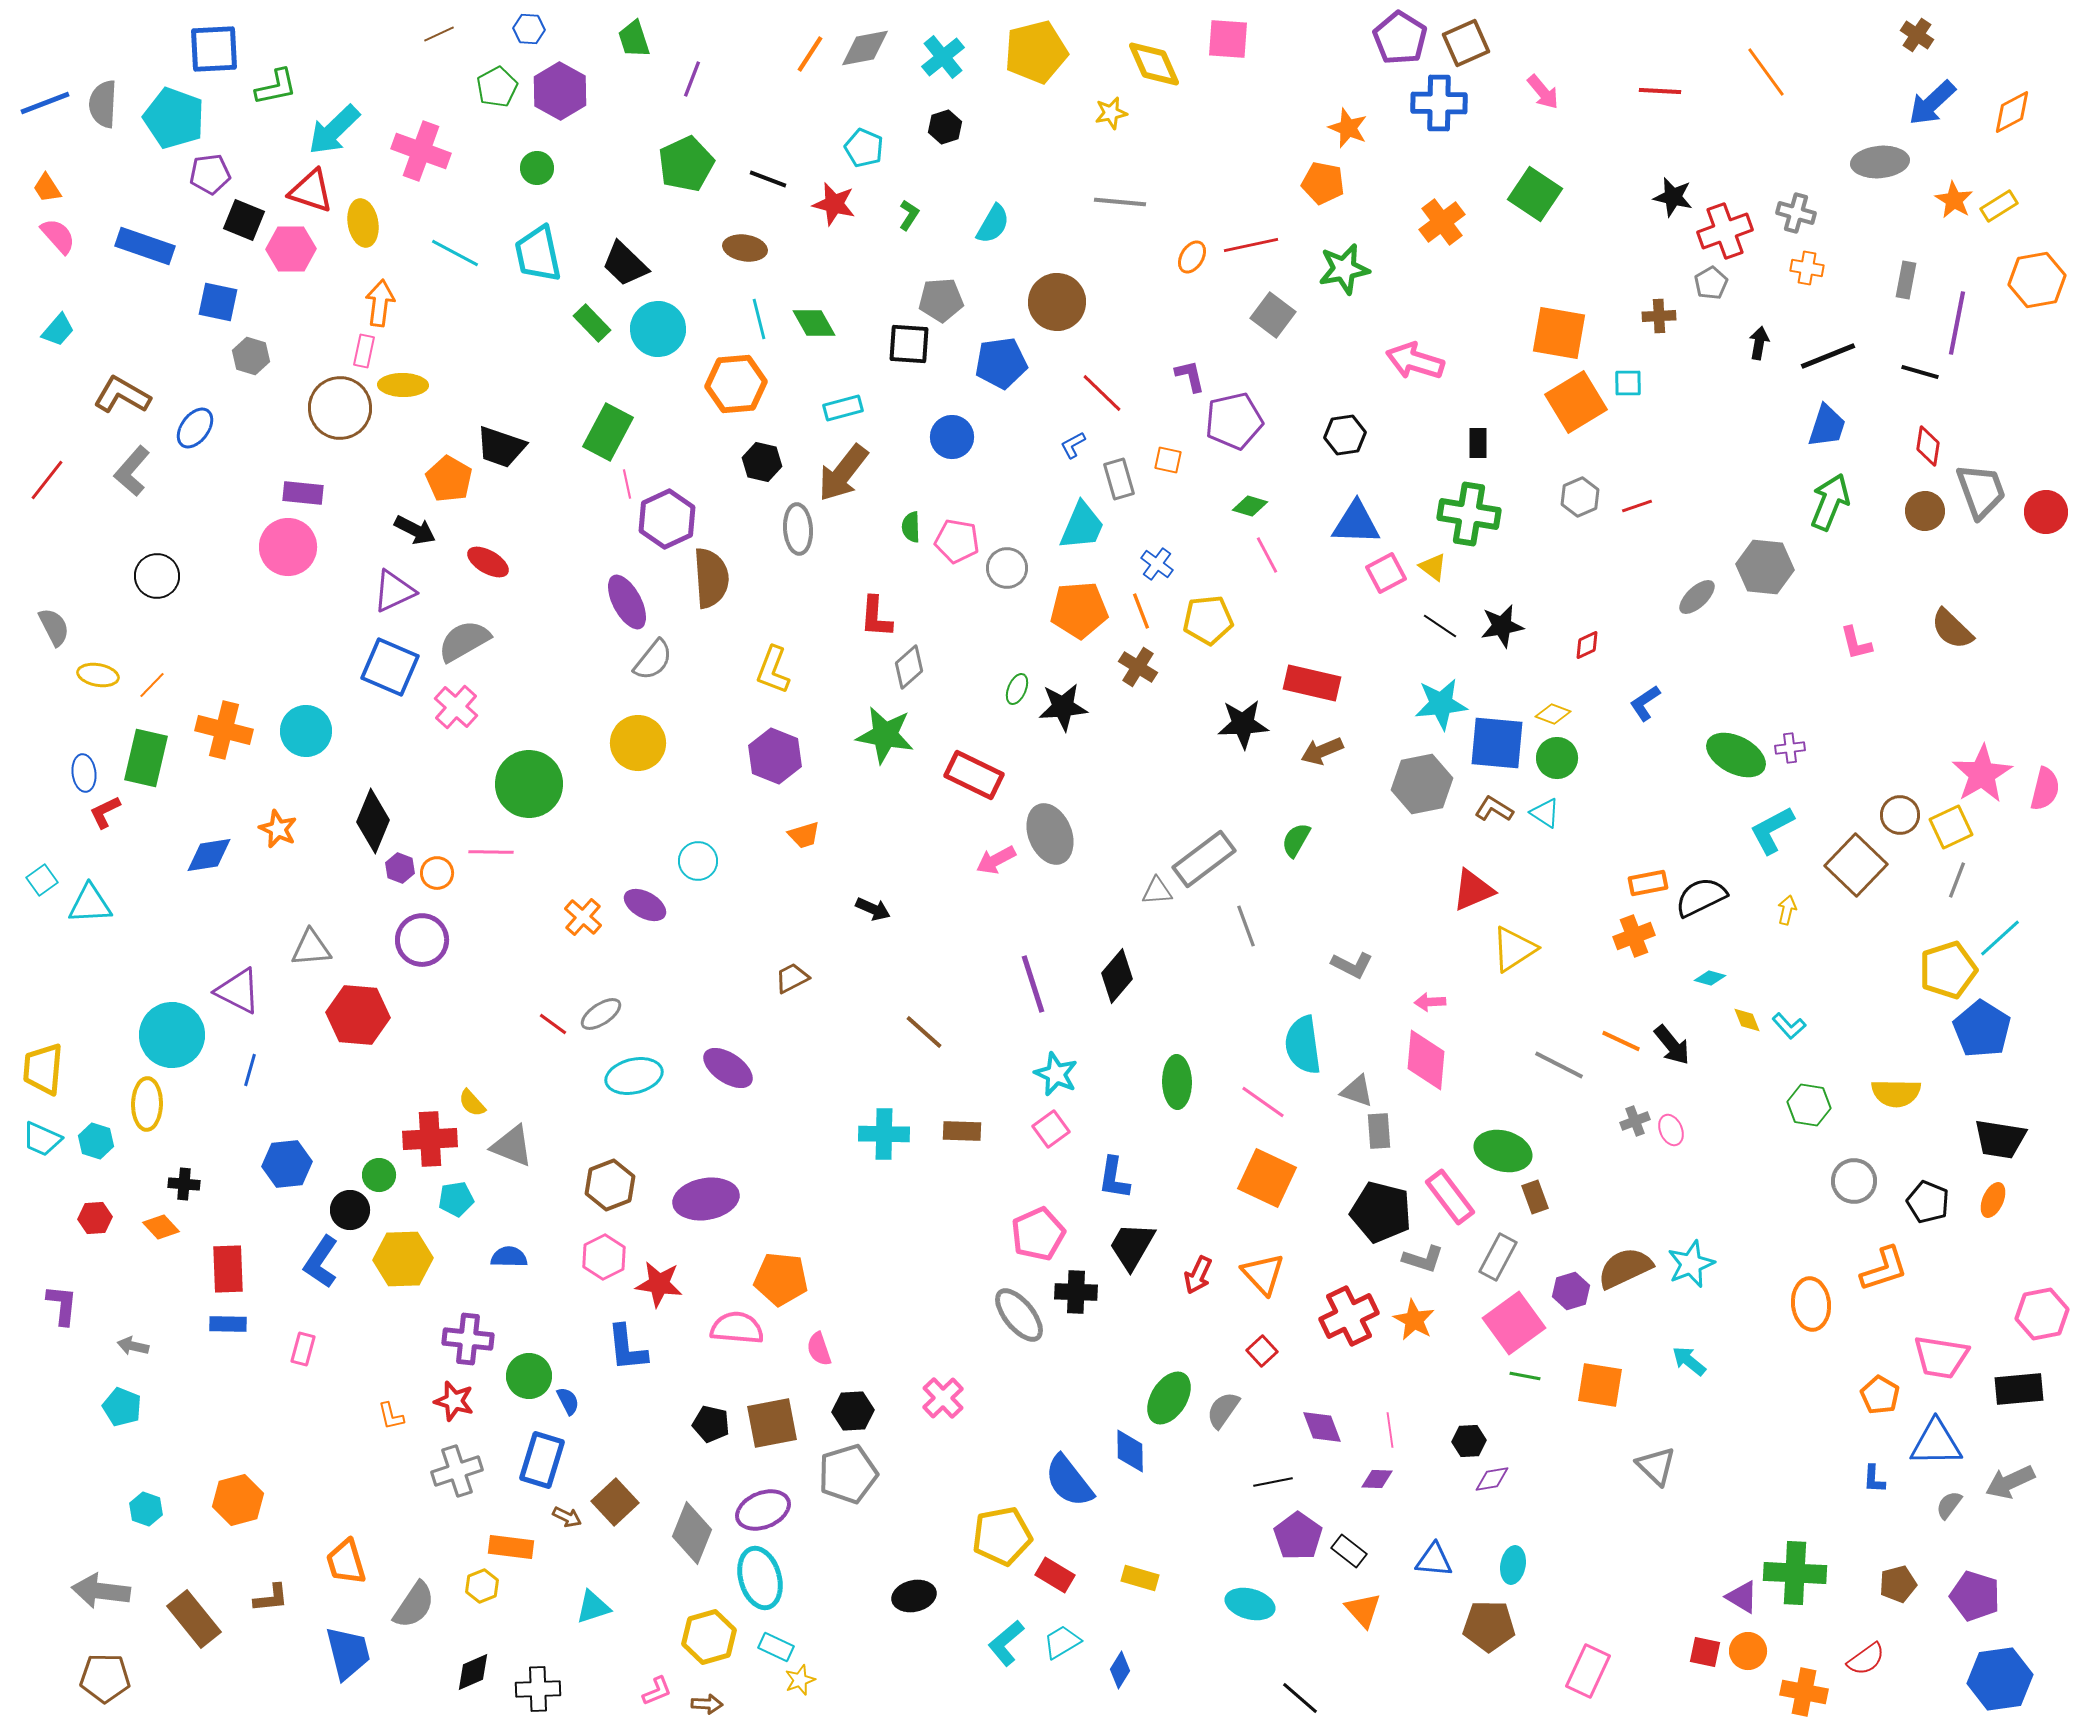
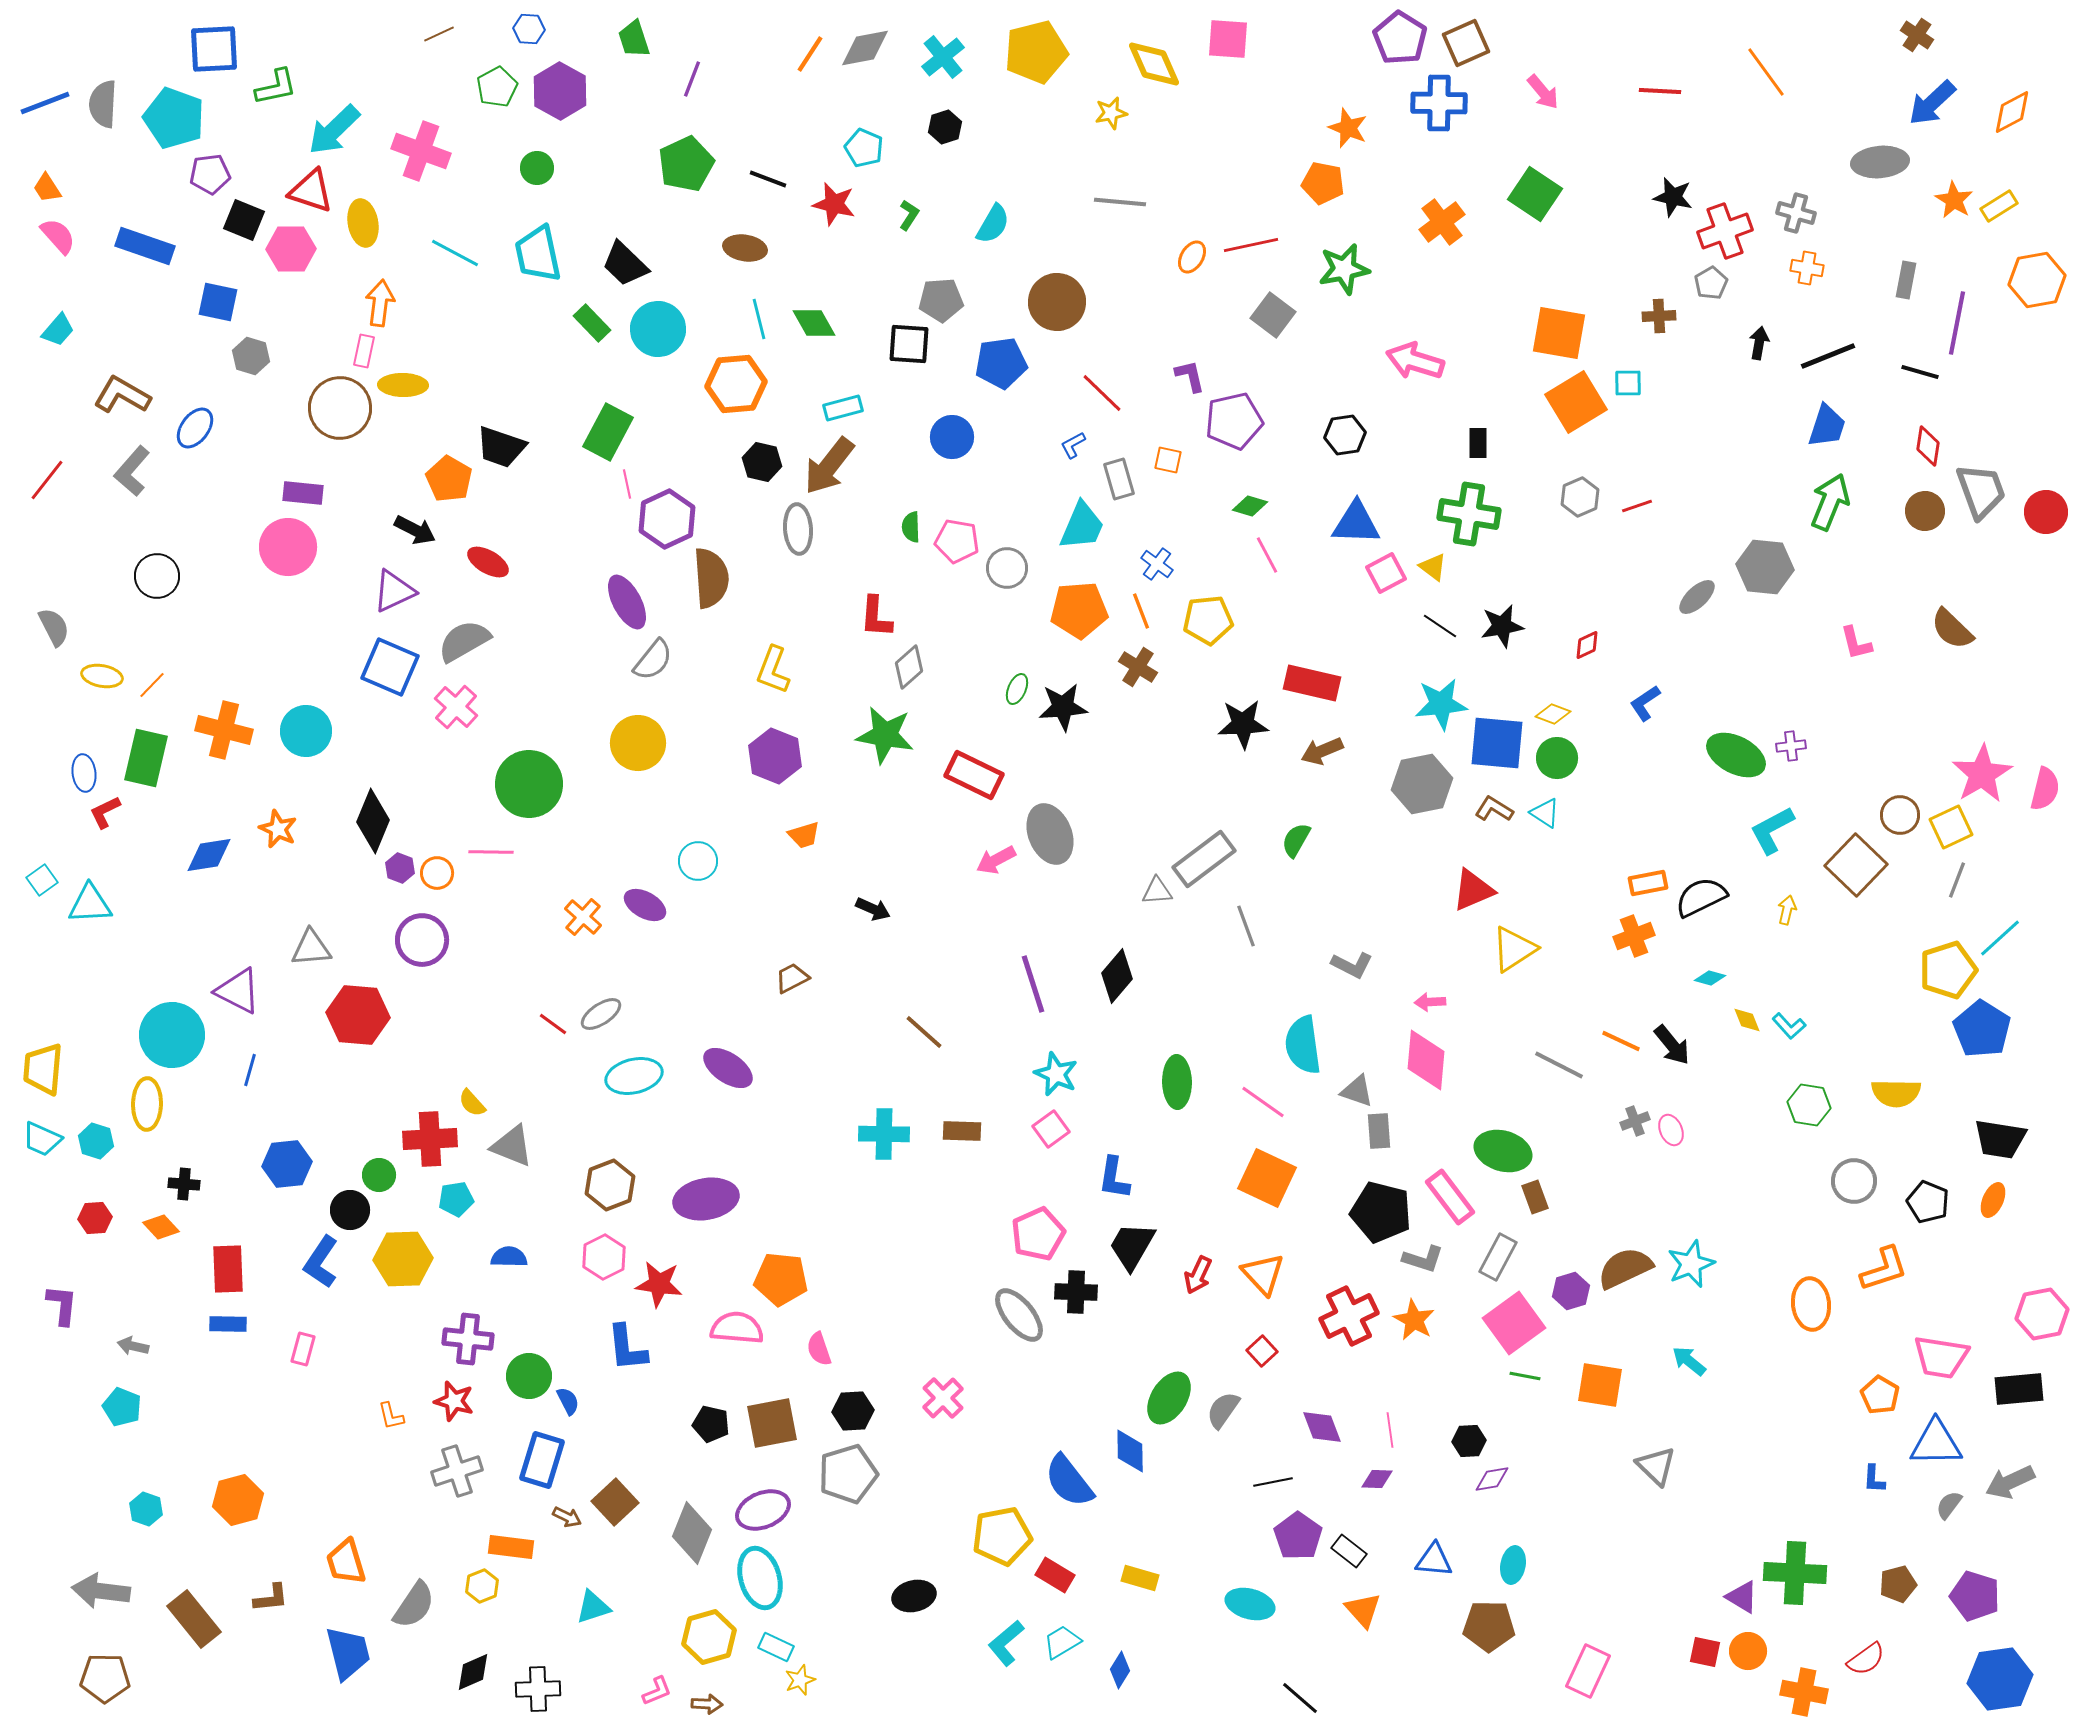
brown arrow at (843, 473): moved 14 px left, 7 px up
yellow ellipse at (98, 675): moved 4 px right, 1 px down
purple cross at (1790, 748): moved 1 px right, 2 px up
